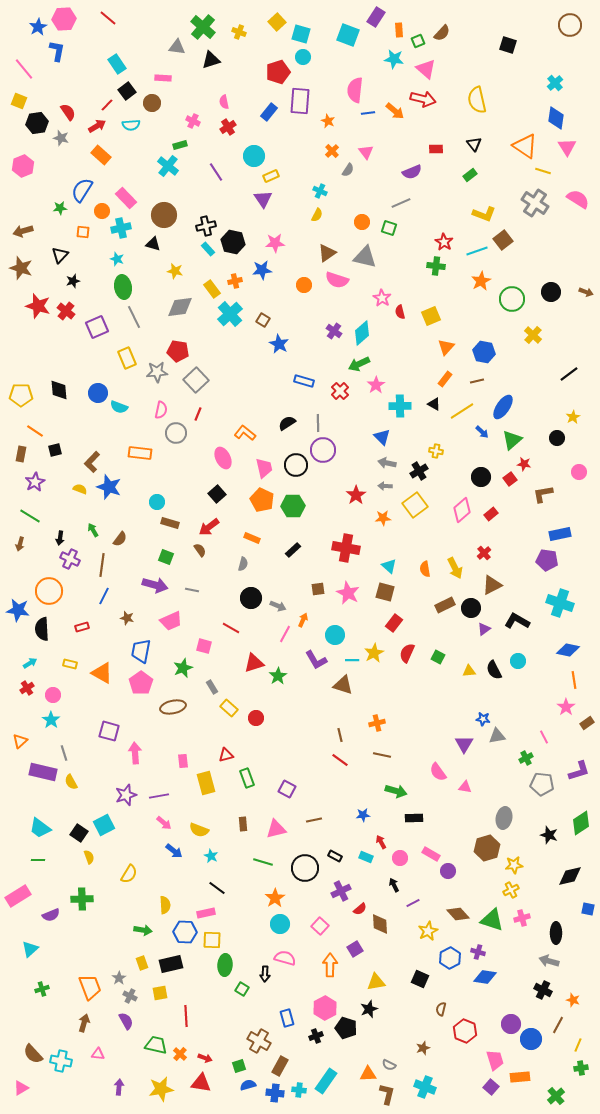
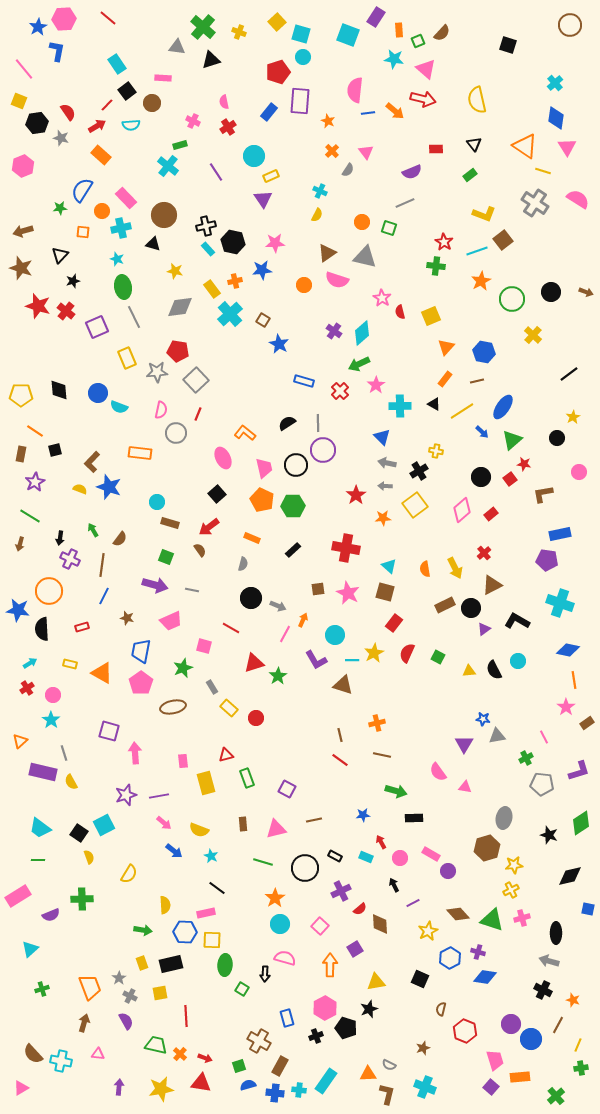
gray line at (401, 203): moved 4 px right
